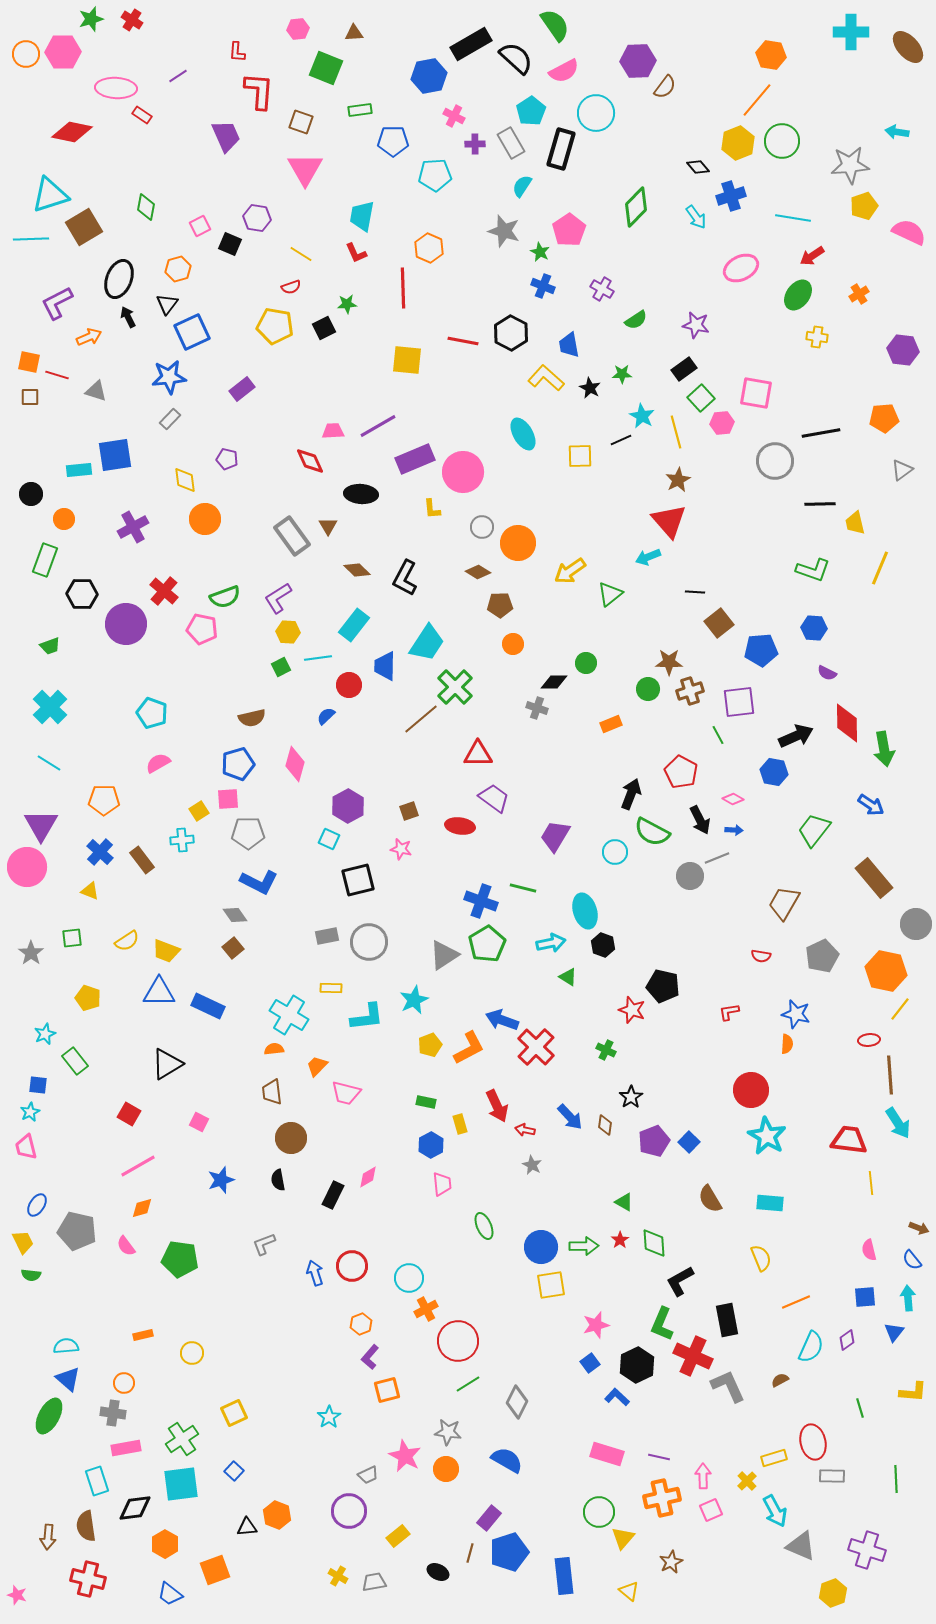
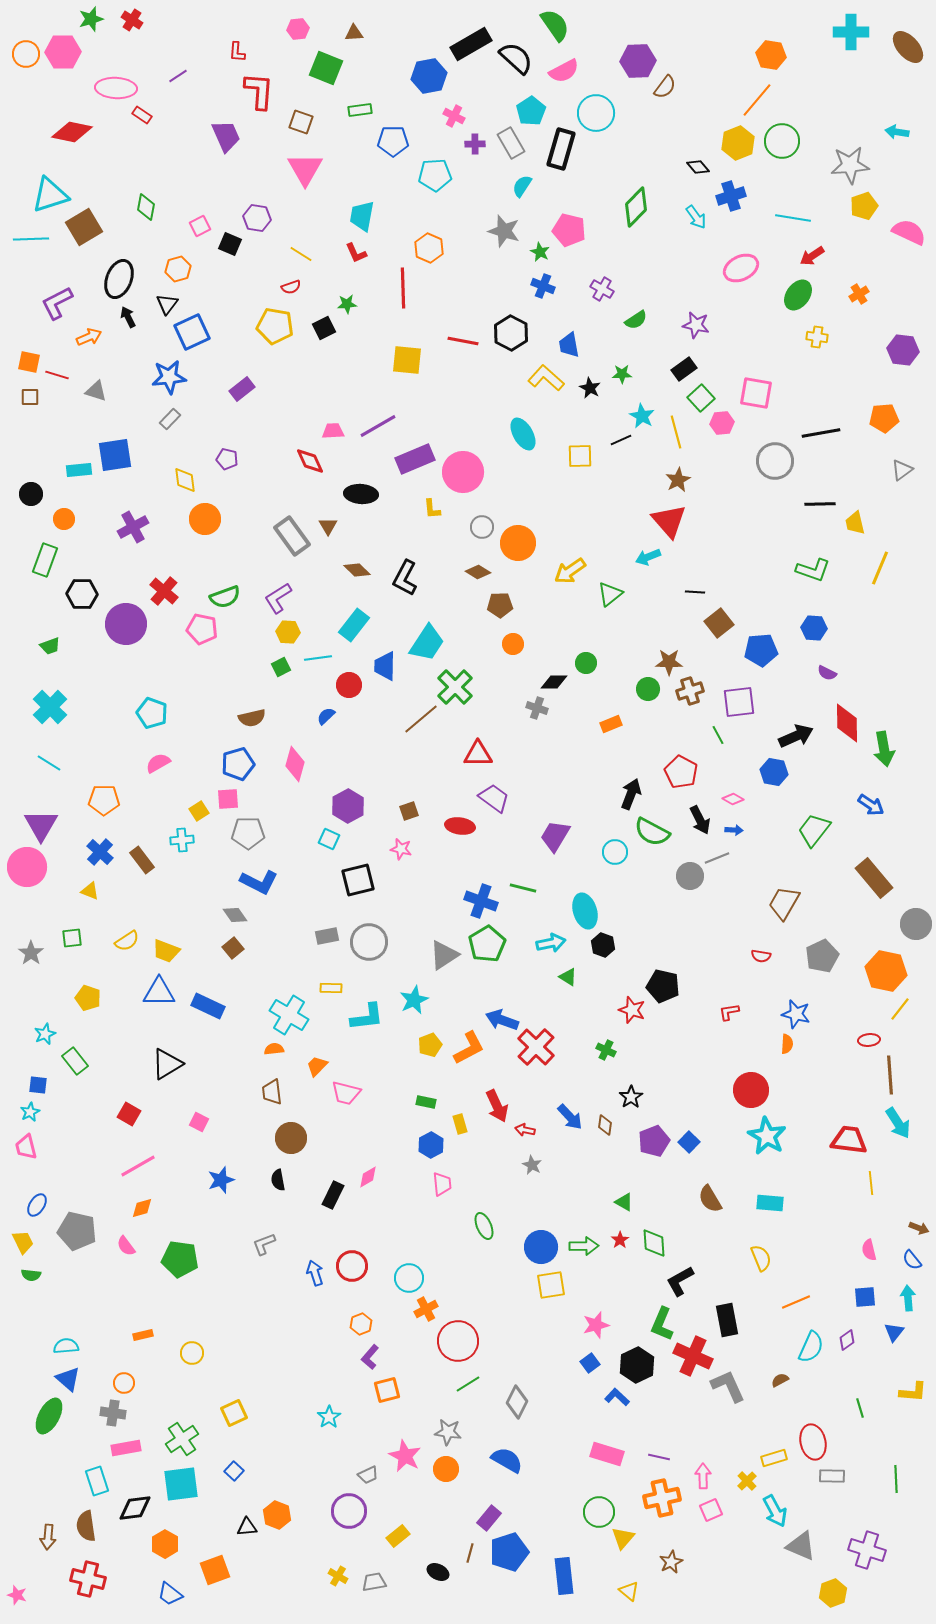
pink pentagon at (569, 230): rotated 24 degrees counterclockwise
